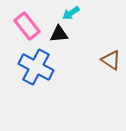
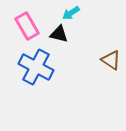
pink rectangle: rotated 8 degrees clockwise
black triangle: rotated 18 degrees clockwise
